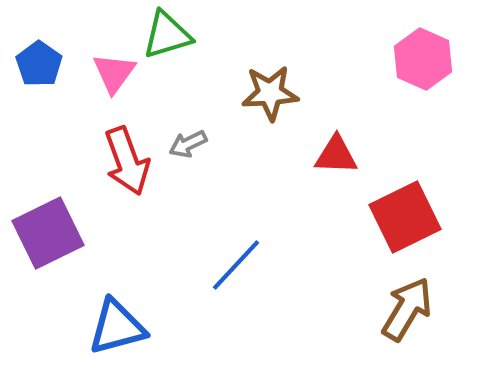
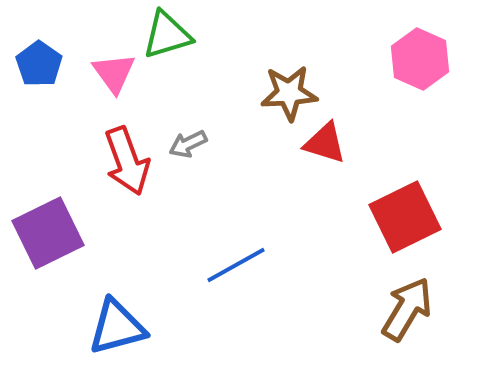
pink hexagon: moved 3 px left
pink triangle: rotated 12 degrees counterclockwise
brown star: moved 19 px right
red triangle: moved 11 px left, 12 px up; rotated 15 degrees clockwise
blue line: rotated 18 degrees clockwise
